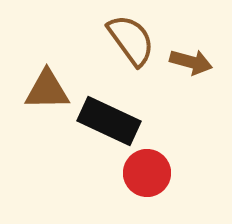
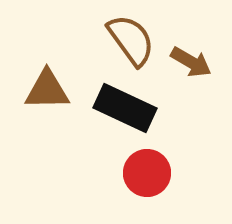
brown arrow: rotated 15 degrees clockwise
black rectangle: moved 16 px right, 13 px up
